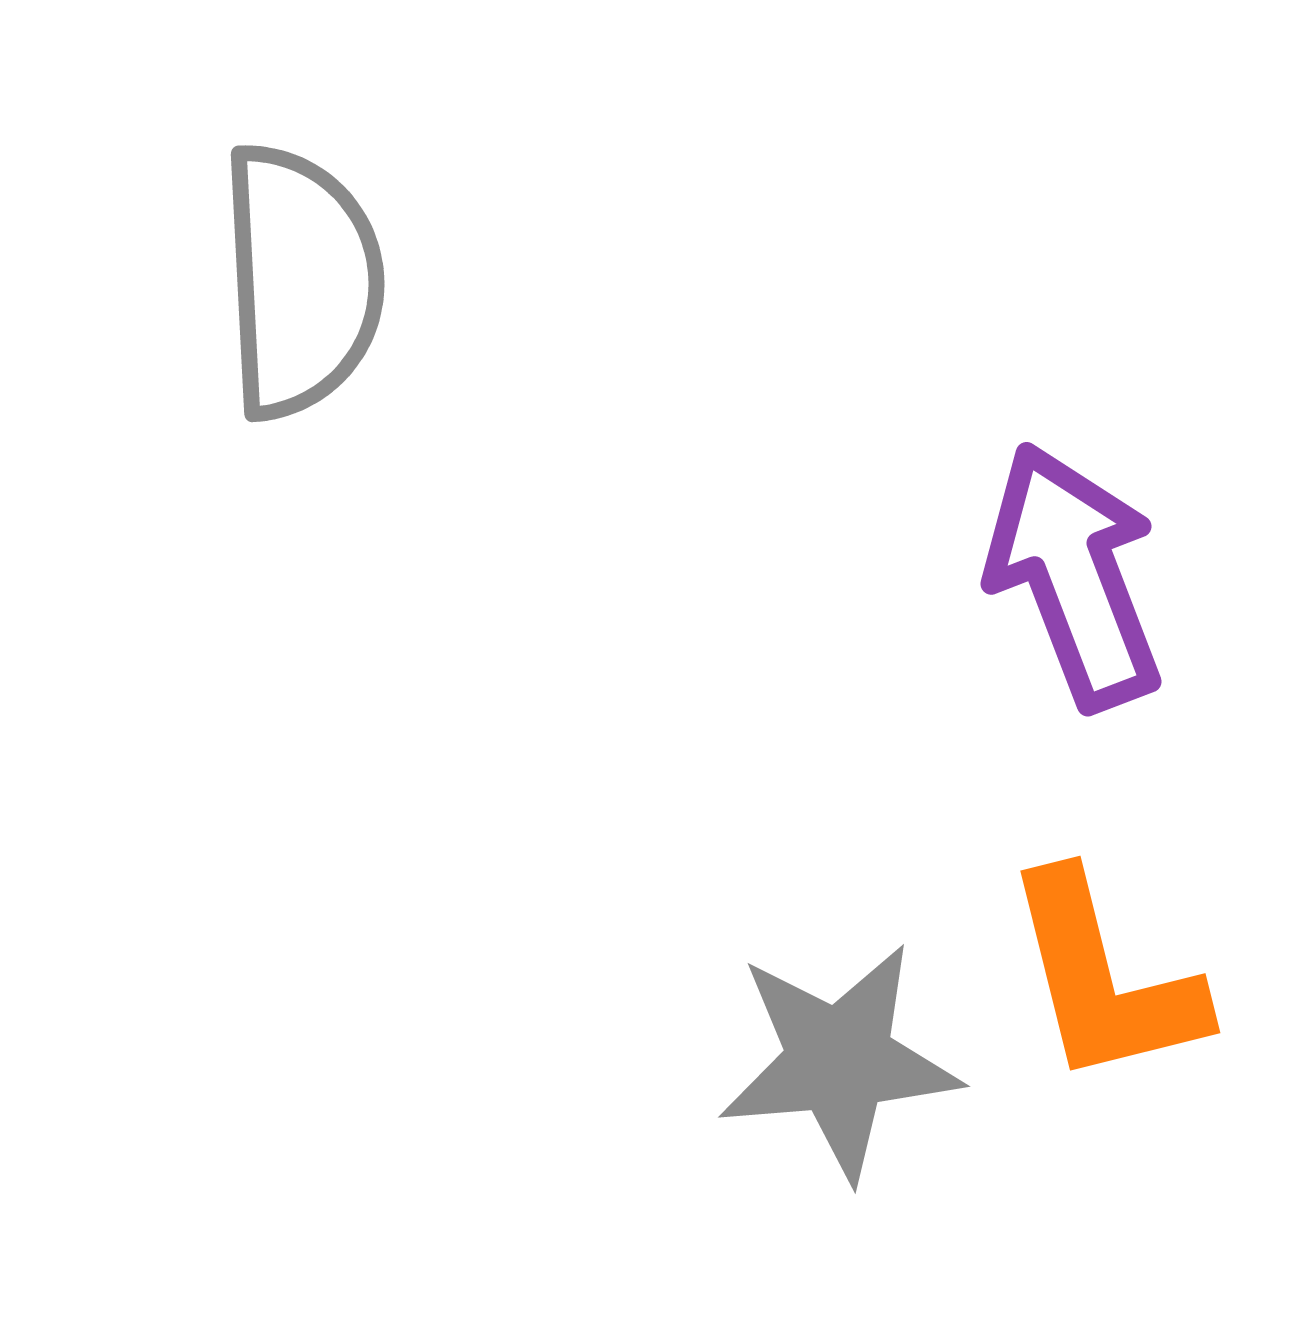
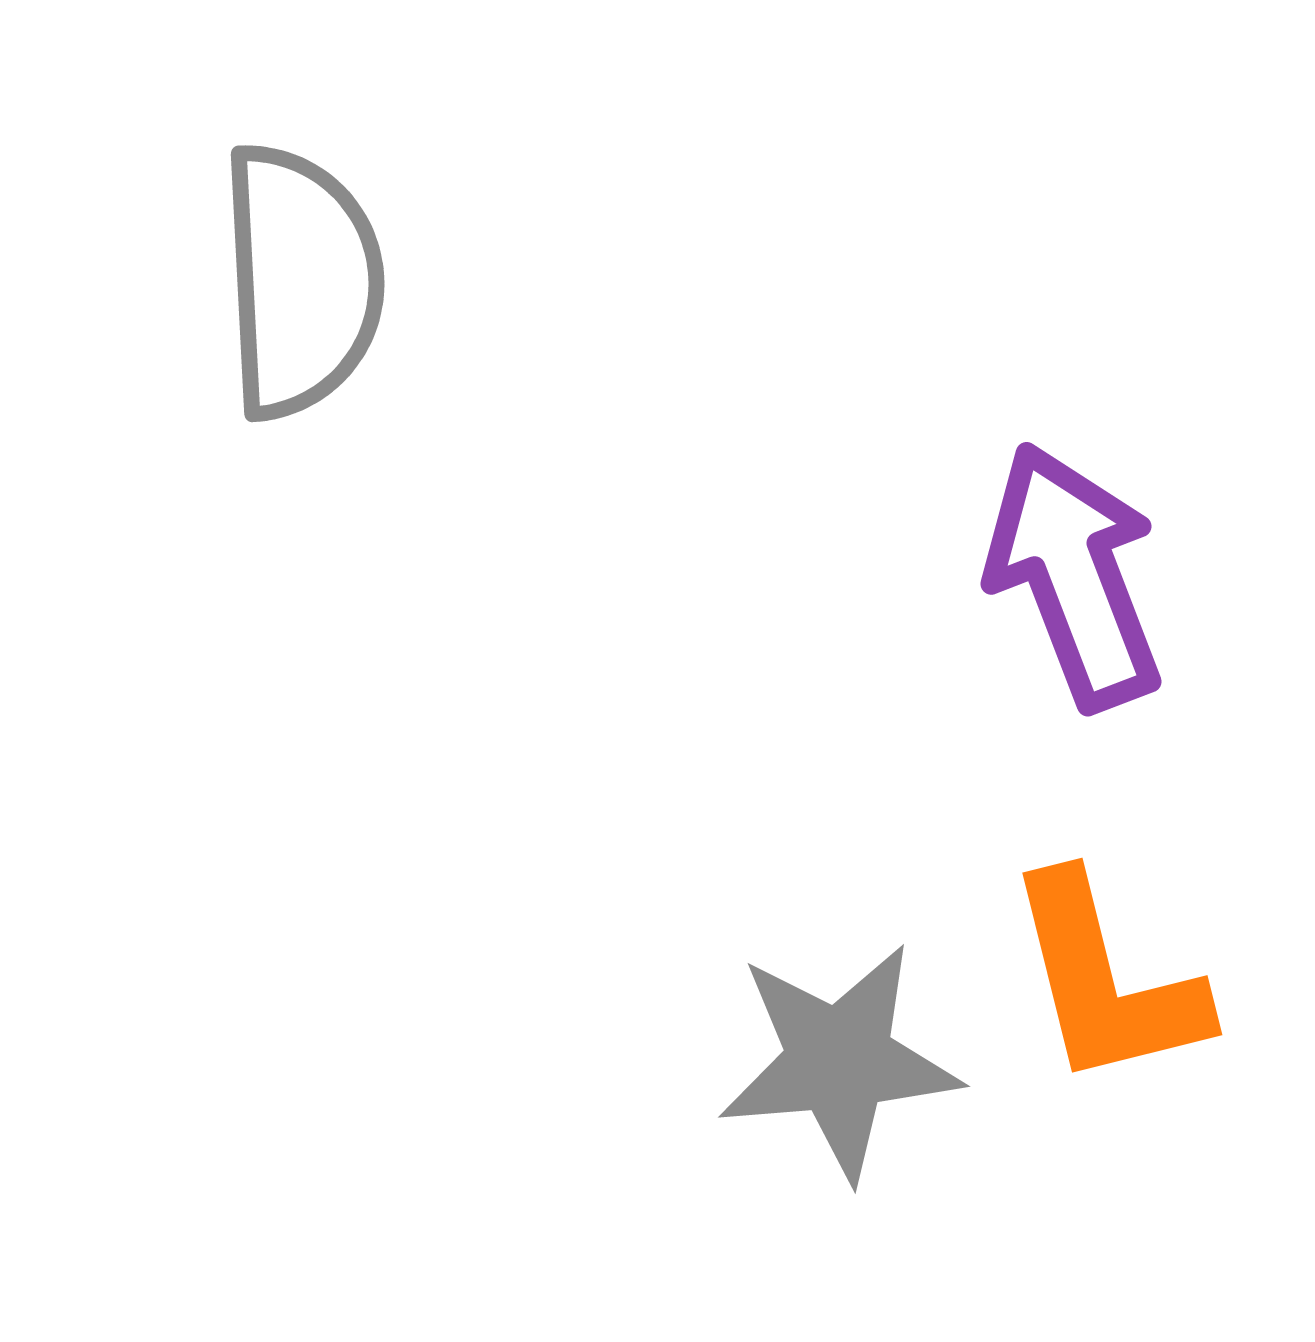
orange L-shape: moved 2 px right, 2 px down
